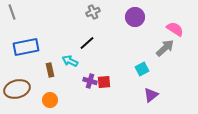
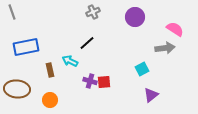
gray arrow: rotated 36 degrees clockwise
brown ellipse: rotated 20 degrees clockwise
